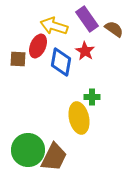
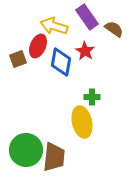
purple rectangle: moved 2 px up
brown square: rotated 24 degrees counterclockwise
yellow ellipse: moved 3 px right, 4 px down
green circle: moved 2 px left
brown trapezoid: rotated 20 degrees counterclockwise
